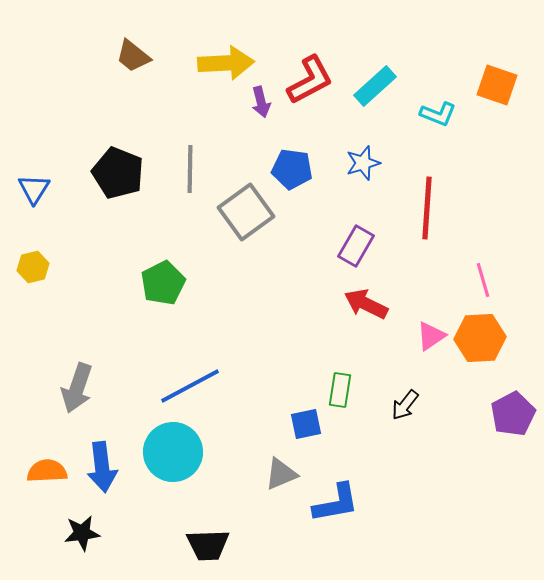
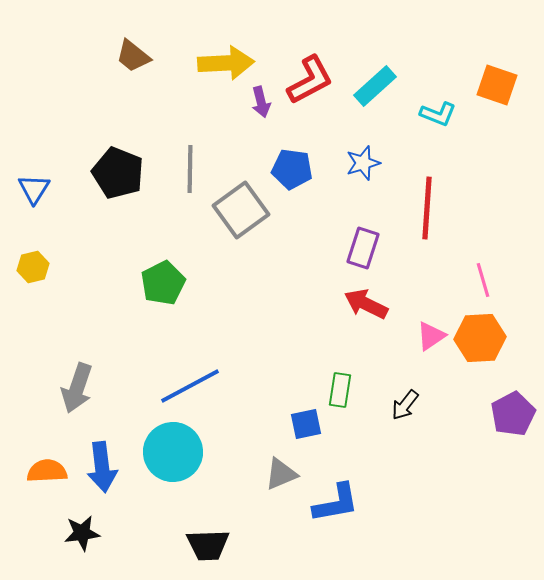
gray square: moved 5 px left, 2 px up
purple rectangle: moved 7 px right, 2 px down; rotated 12 degrees counterclockwise
